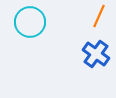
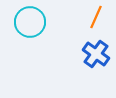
orange line: moved 3 px left, 1 px down
